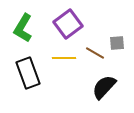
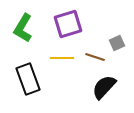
purple square: rotated 20 degrees clockwise
gray square: rotated 21 degrees counterclockwise
brown line: moved 4 px down; rotated 12 degrees counterclockwise
yellow line: moved 2 px left
black rectangle: moved 6 px down
